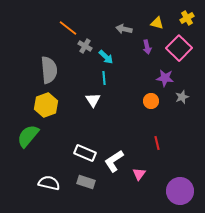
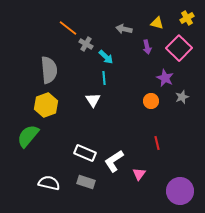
gray cross: moved 1 px right, 2 px up
purple star: rotated 18 degrees clockwise
